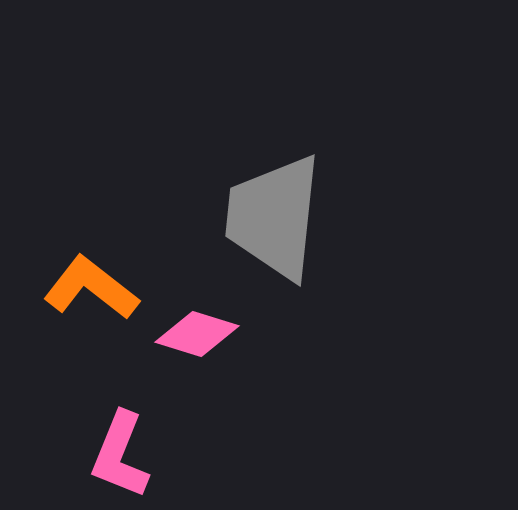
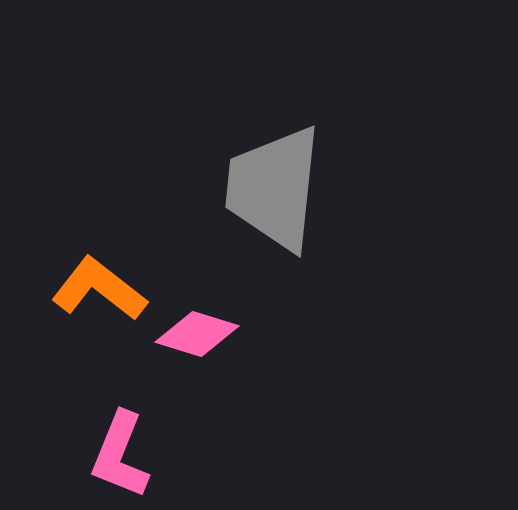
gray trapezoid: moved 29 px up
orange L-shape: moved 8 px right, 1 px down
